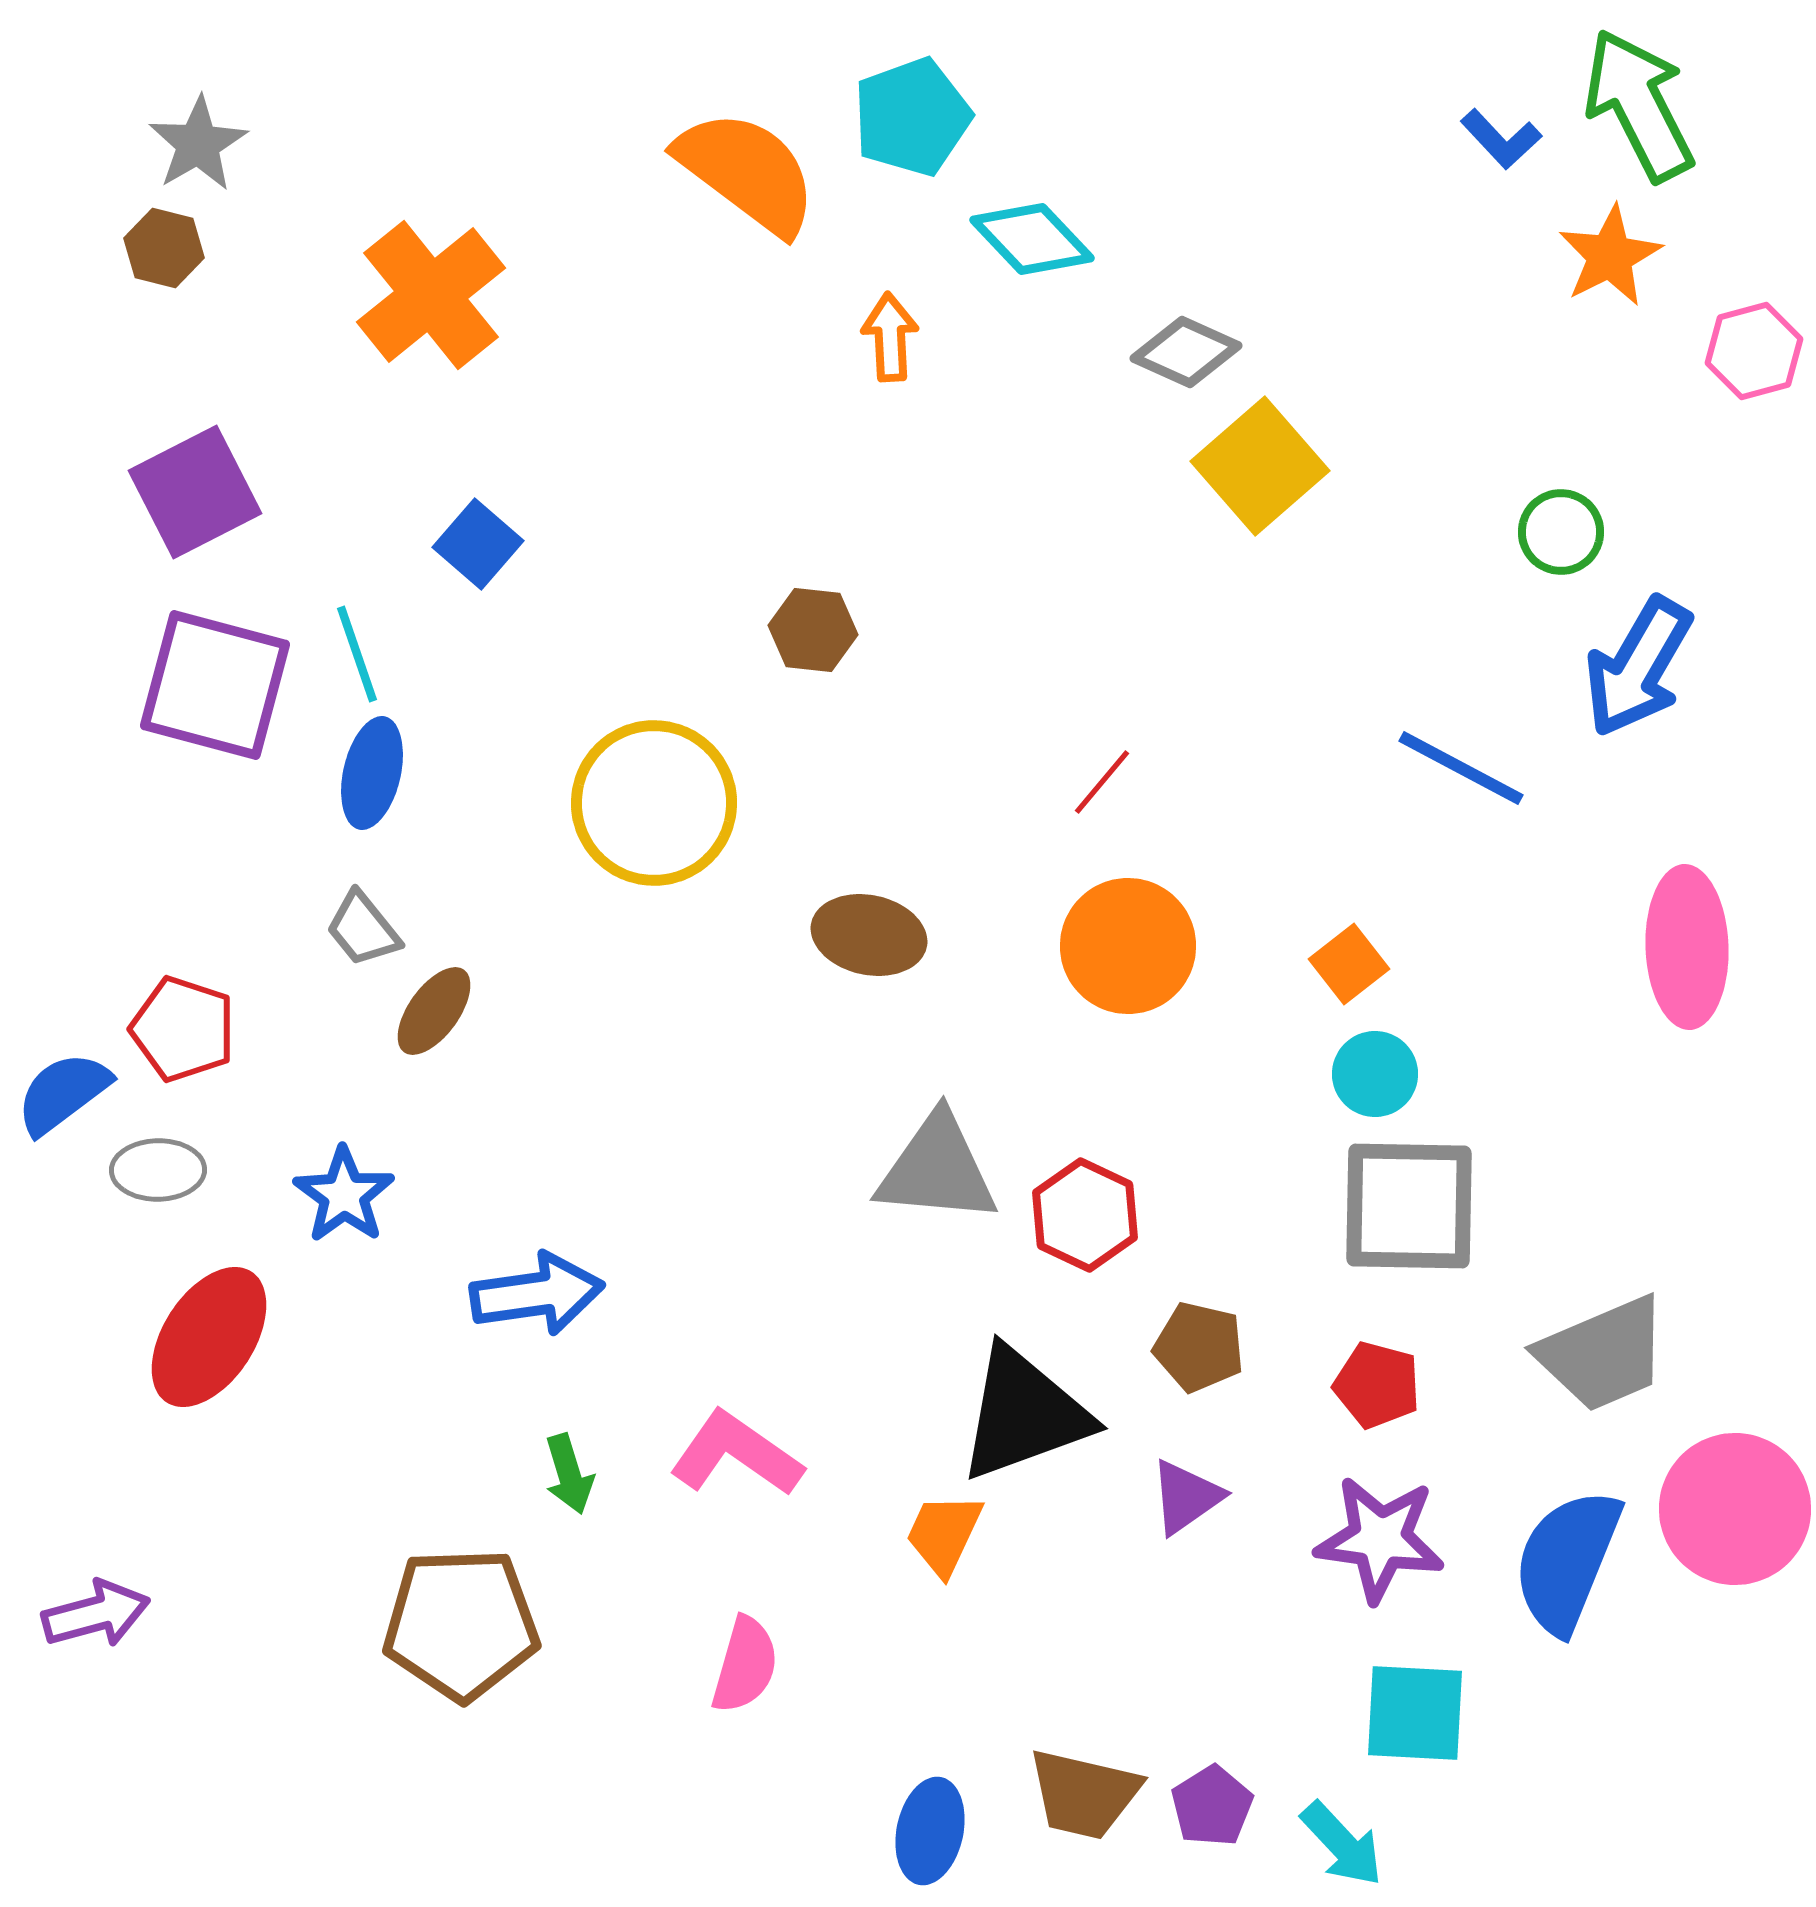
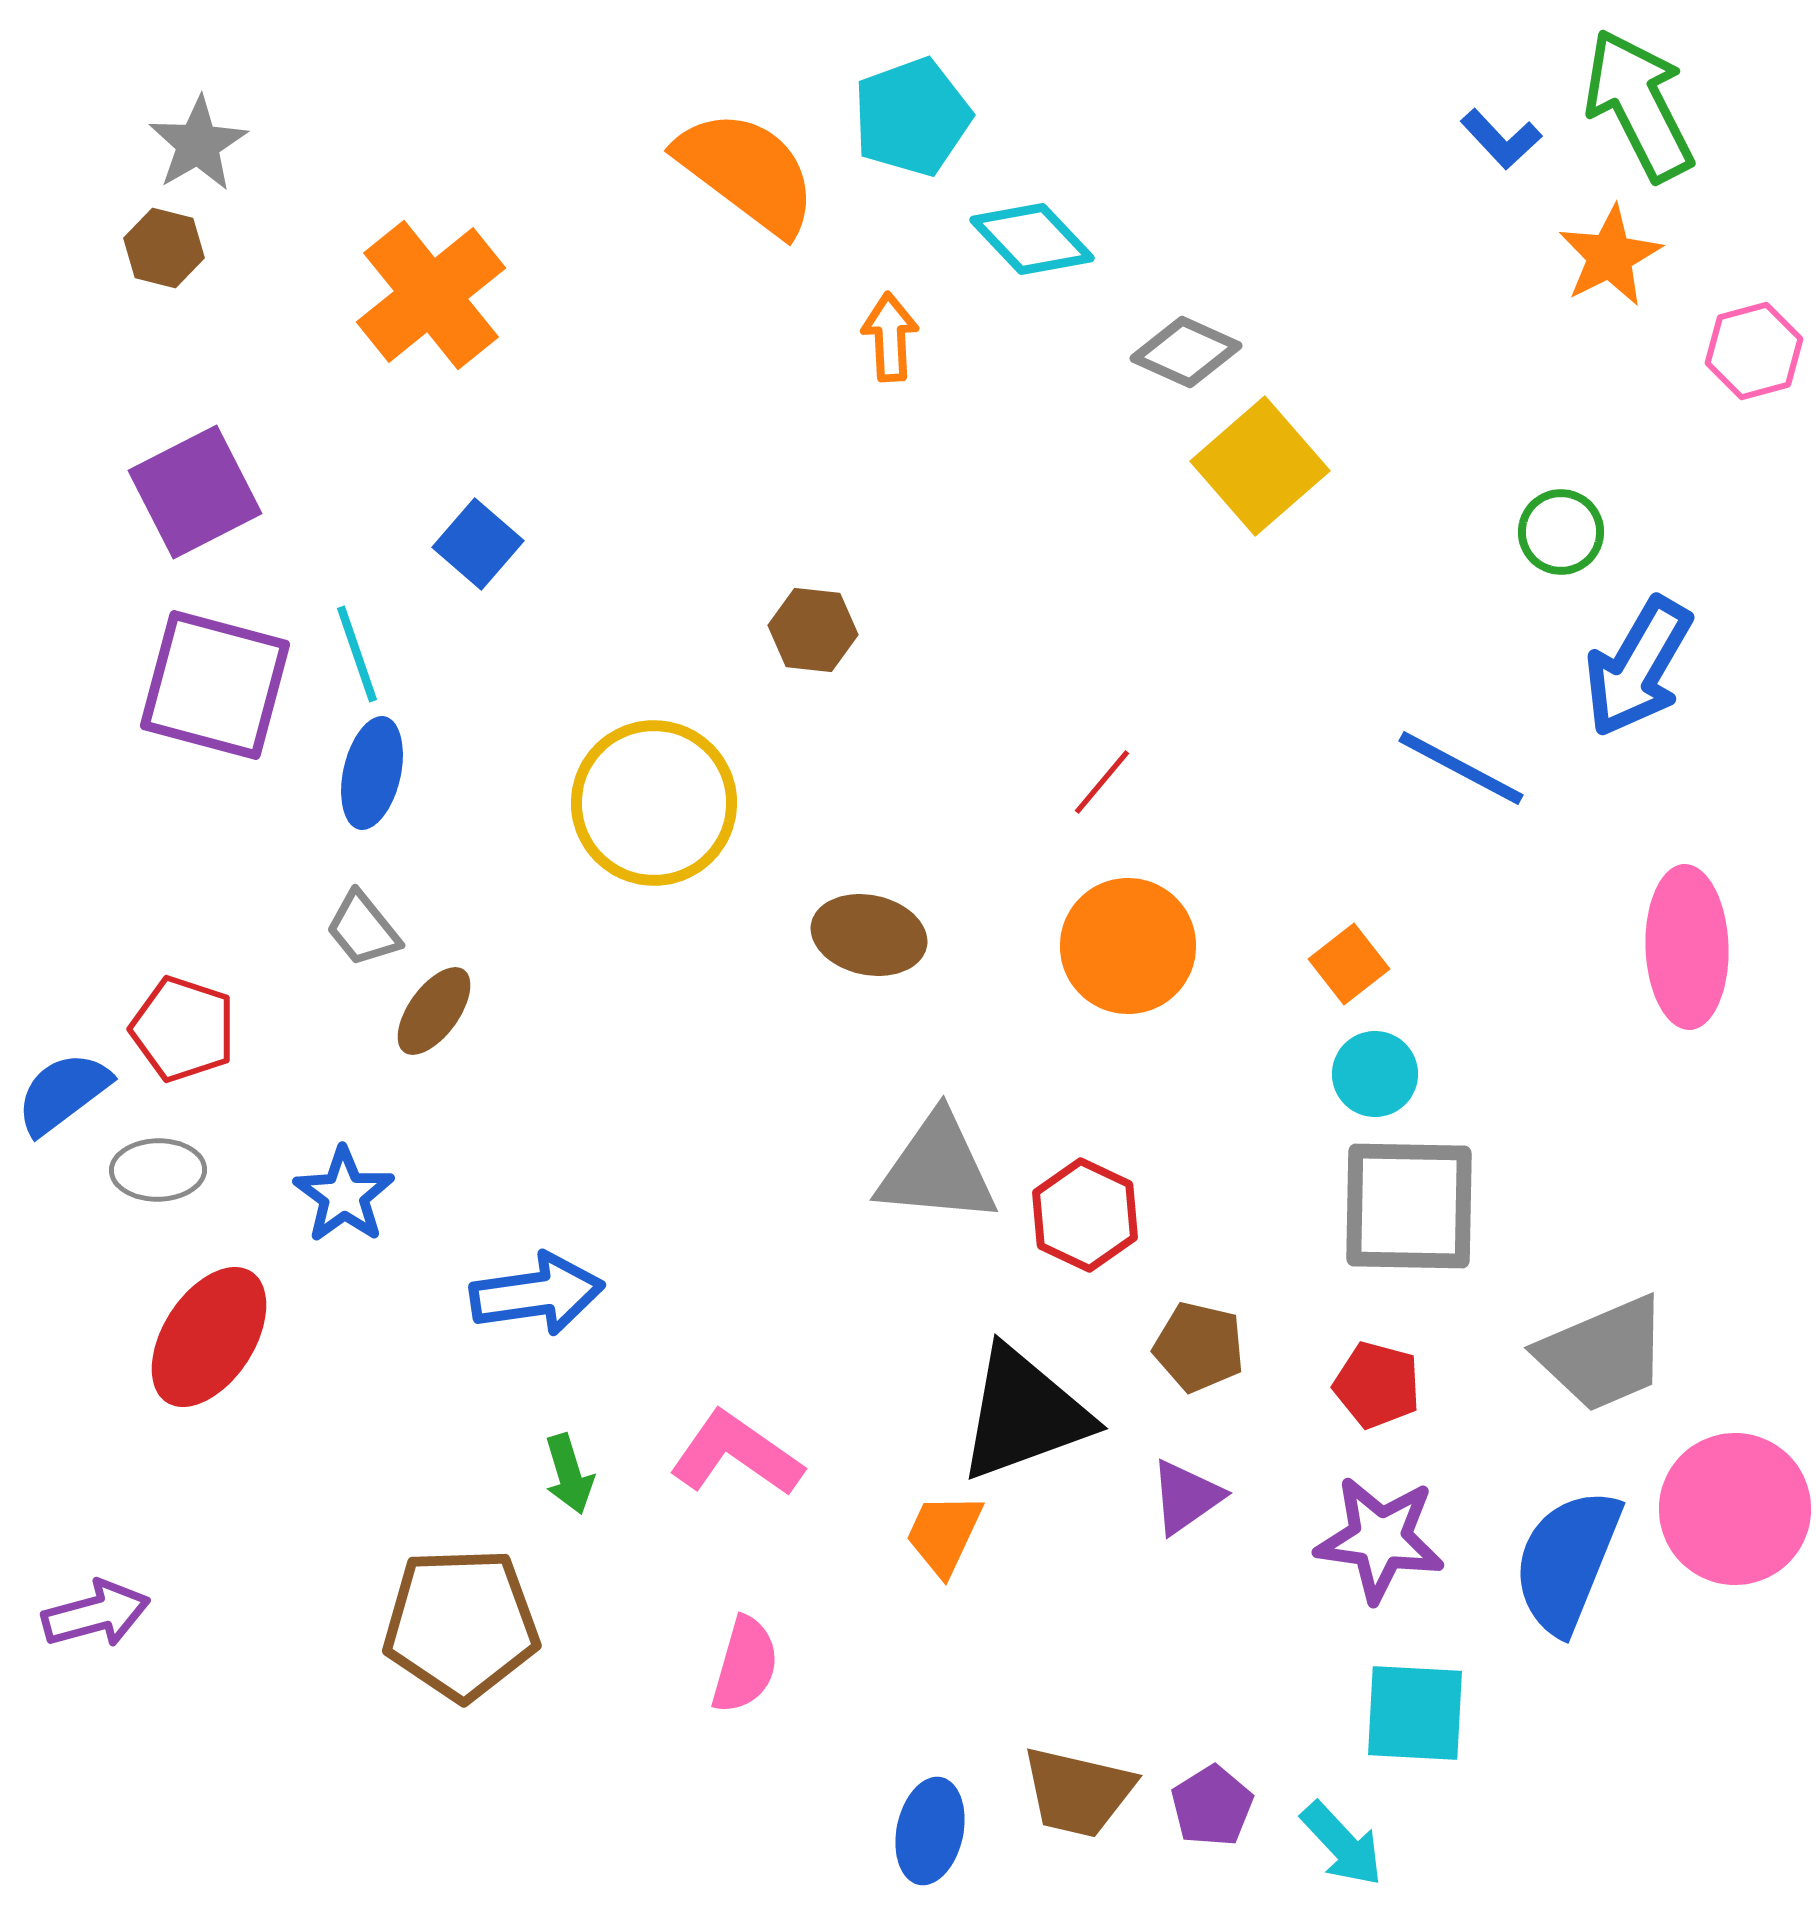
brown trapezoid at (1084, 1794): moved 6 px left, 2 px up
